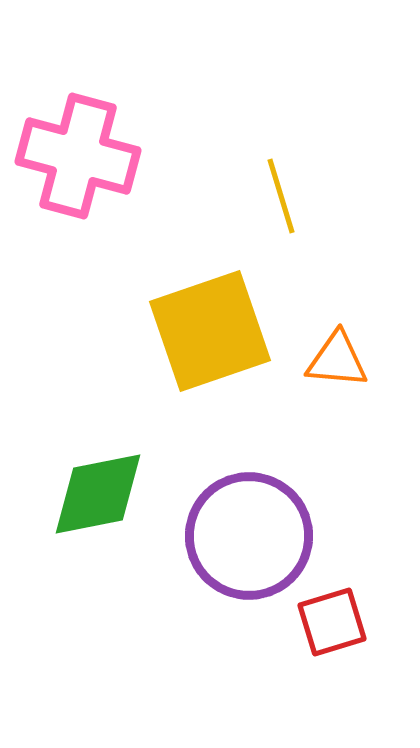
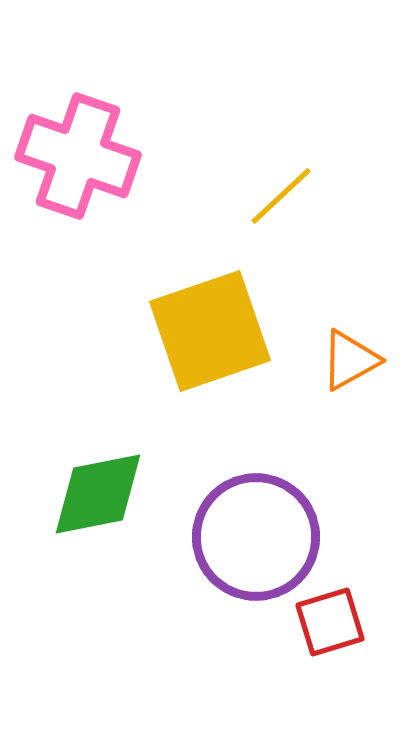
pink cross: rotated 4 degrees clockwise
yellow line: rotated 64 degrees clockwise
orange triangle: moved 13 px right; rotated 34 degrees counterclockwise
purple circle: moved 7 px right, 1 px down
red square: moved 2 px left
